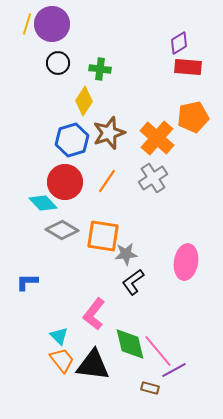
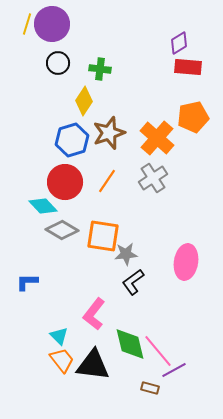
cyan diamond: moved 3 px down
